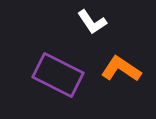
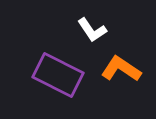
white L-shape: moved 8 px down
